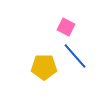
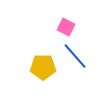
yellow pentagon: moved 1 px left
